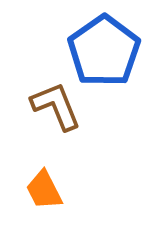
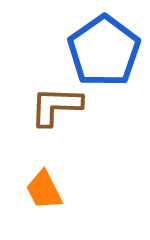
brown L-shape: rotated 66 degrees counterclockwise
